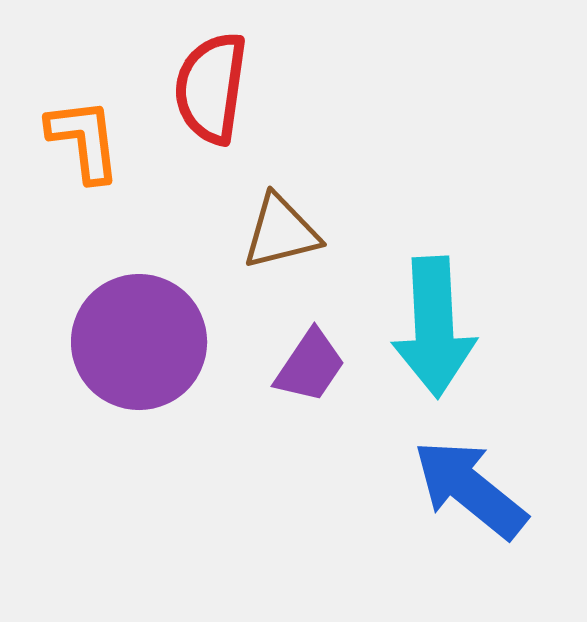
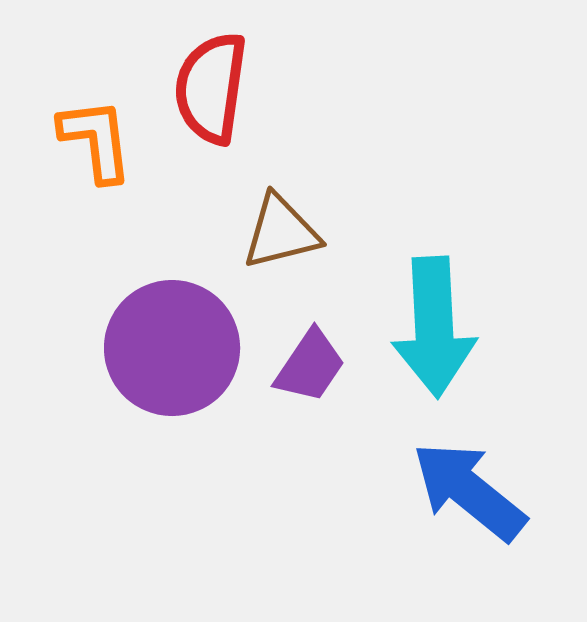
orange L-shape: moved 12 px right
purple circle: moved 33 px right, 6 px down
blue arrow: moved 1 px left, 2 px down
